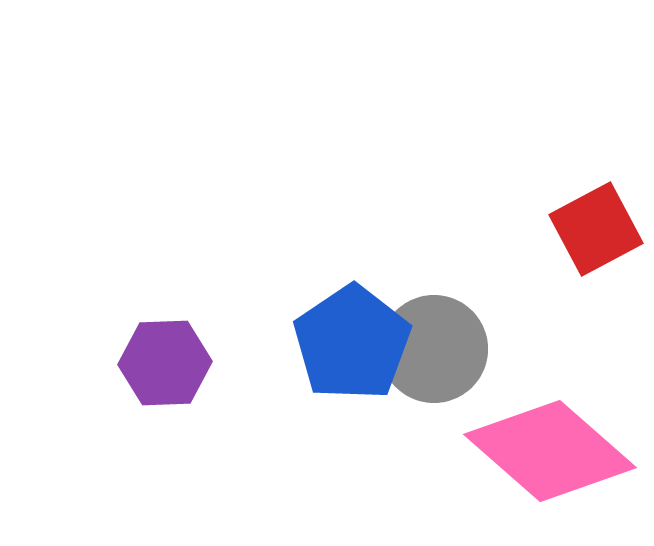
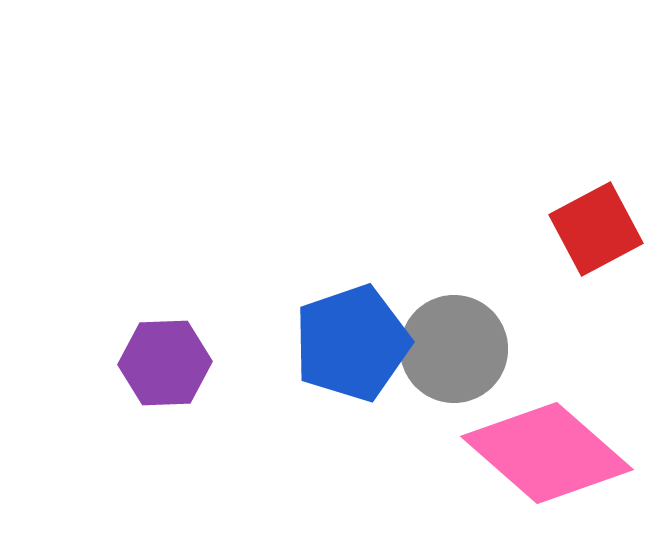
blue pentagon: rotated 15 degrees clockwise
gray circle: moved 20 px right
pink diamond: moved 3 px left, 2 px down
